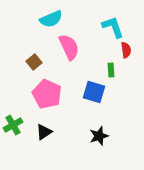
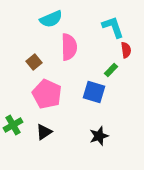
pink semicircle: rotated 24 degrees clockwise
green rectangle: rotated 48 degrees clockwise
